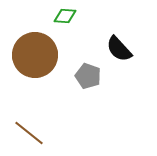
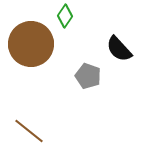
green diamond: rotated 60 degrees counterclockwise
brown circle: moved 4 px left, 11 px up
brown line: moved 2 px up
